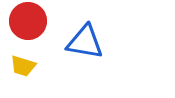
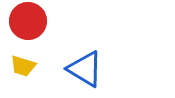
blue triangle: moved 27 px down; rotated 21 degrees clockwise
